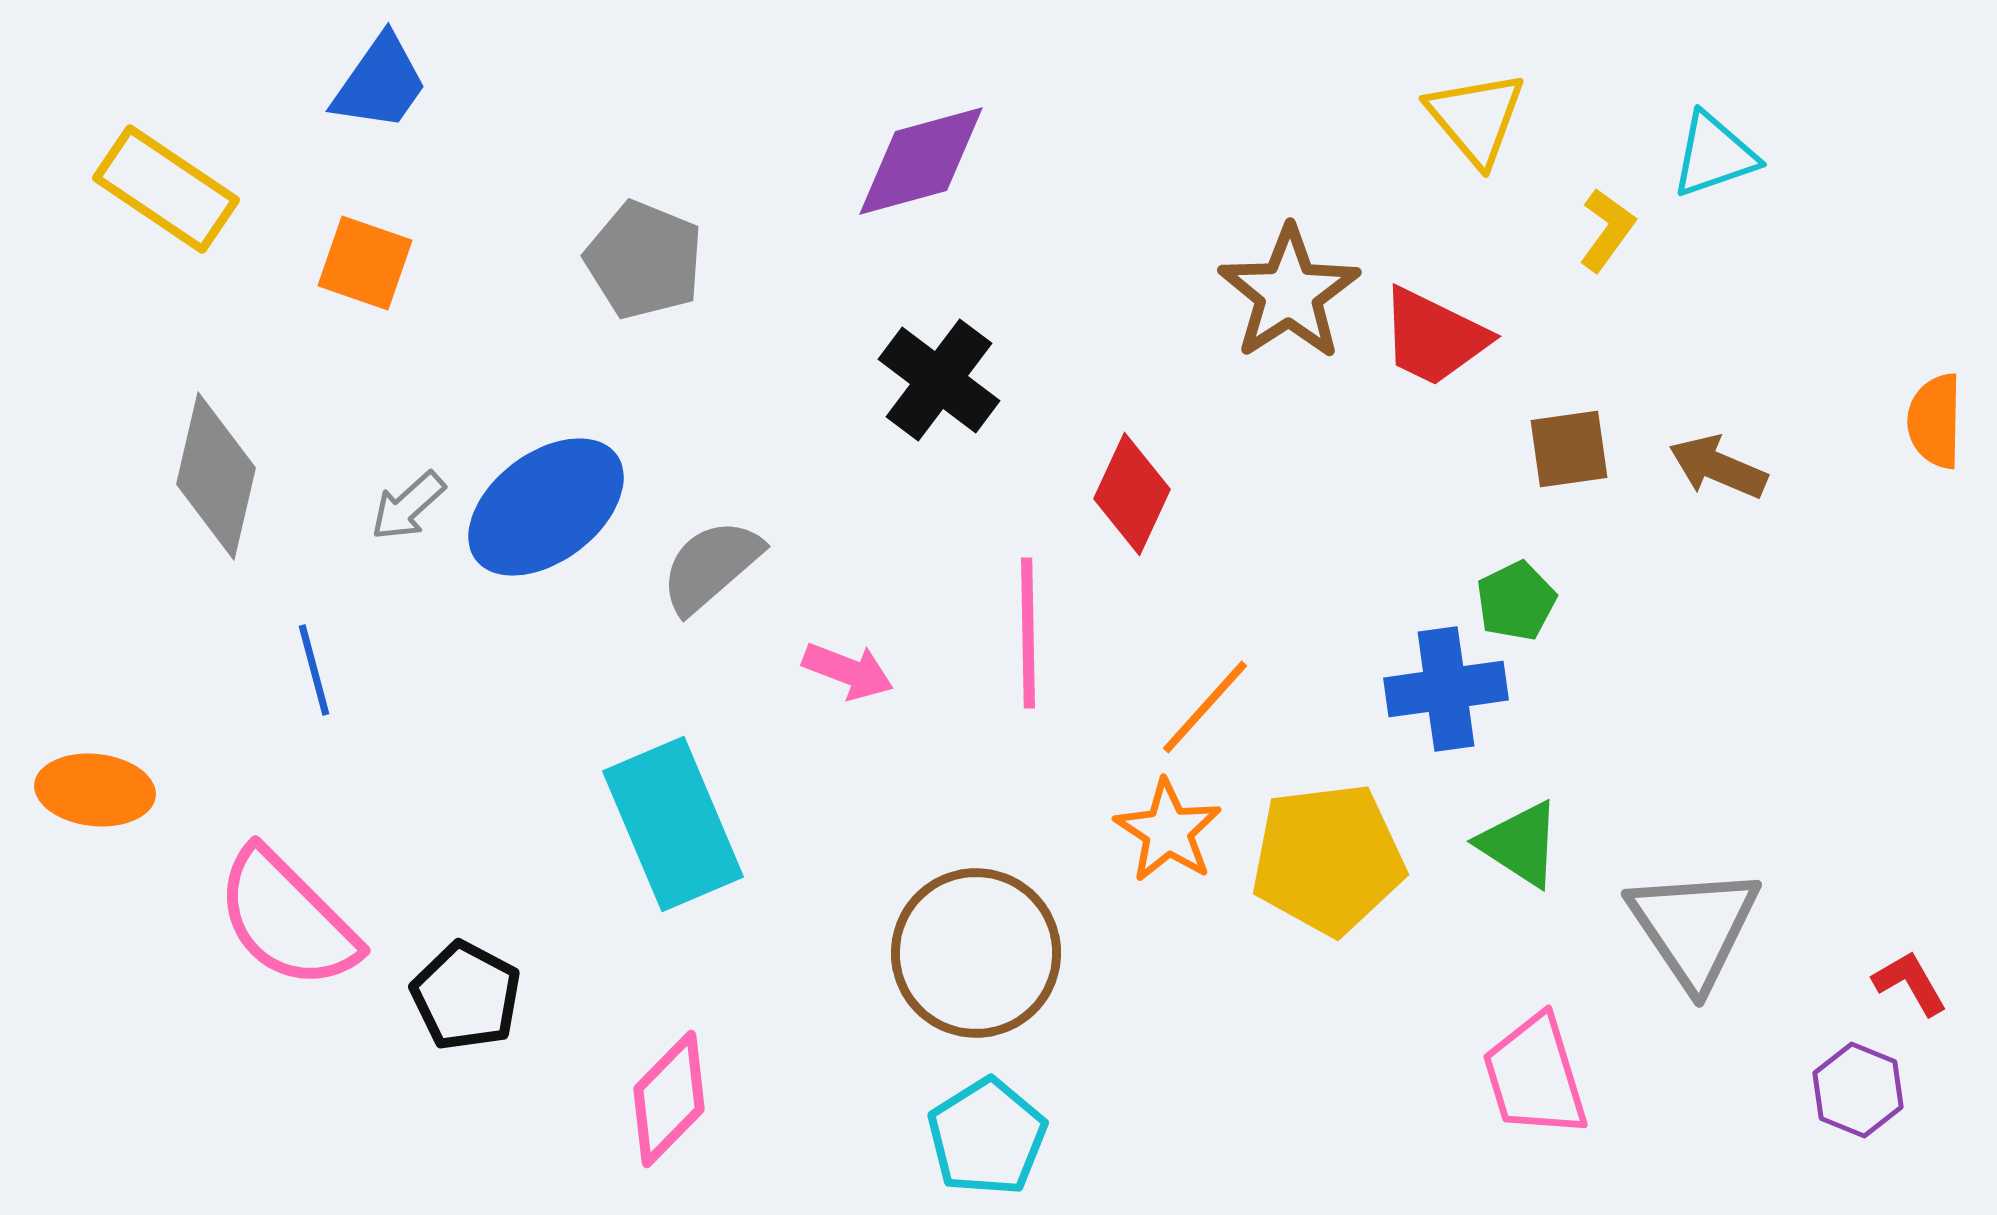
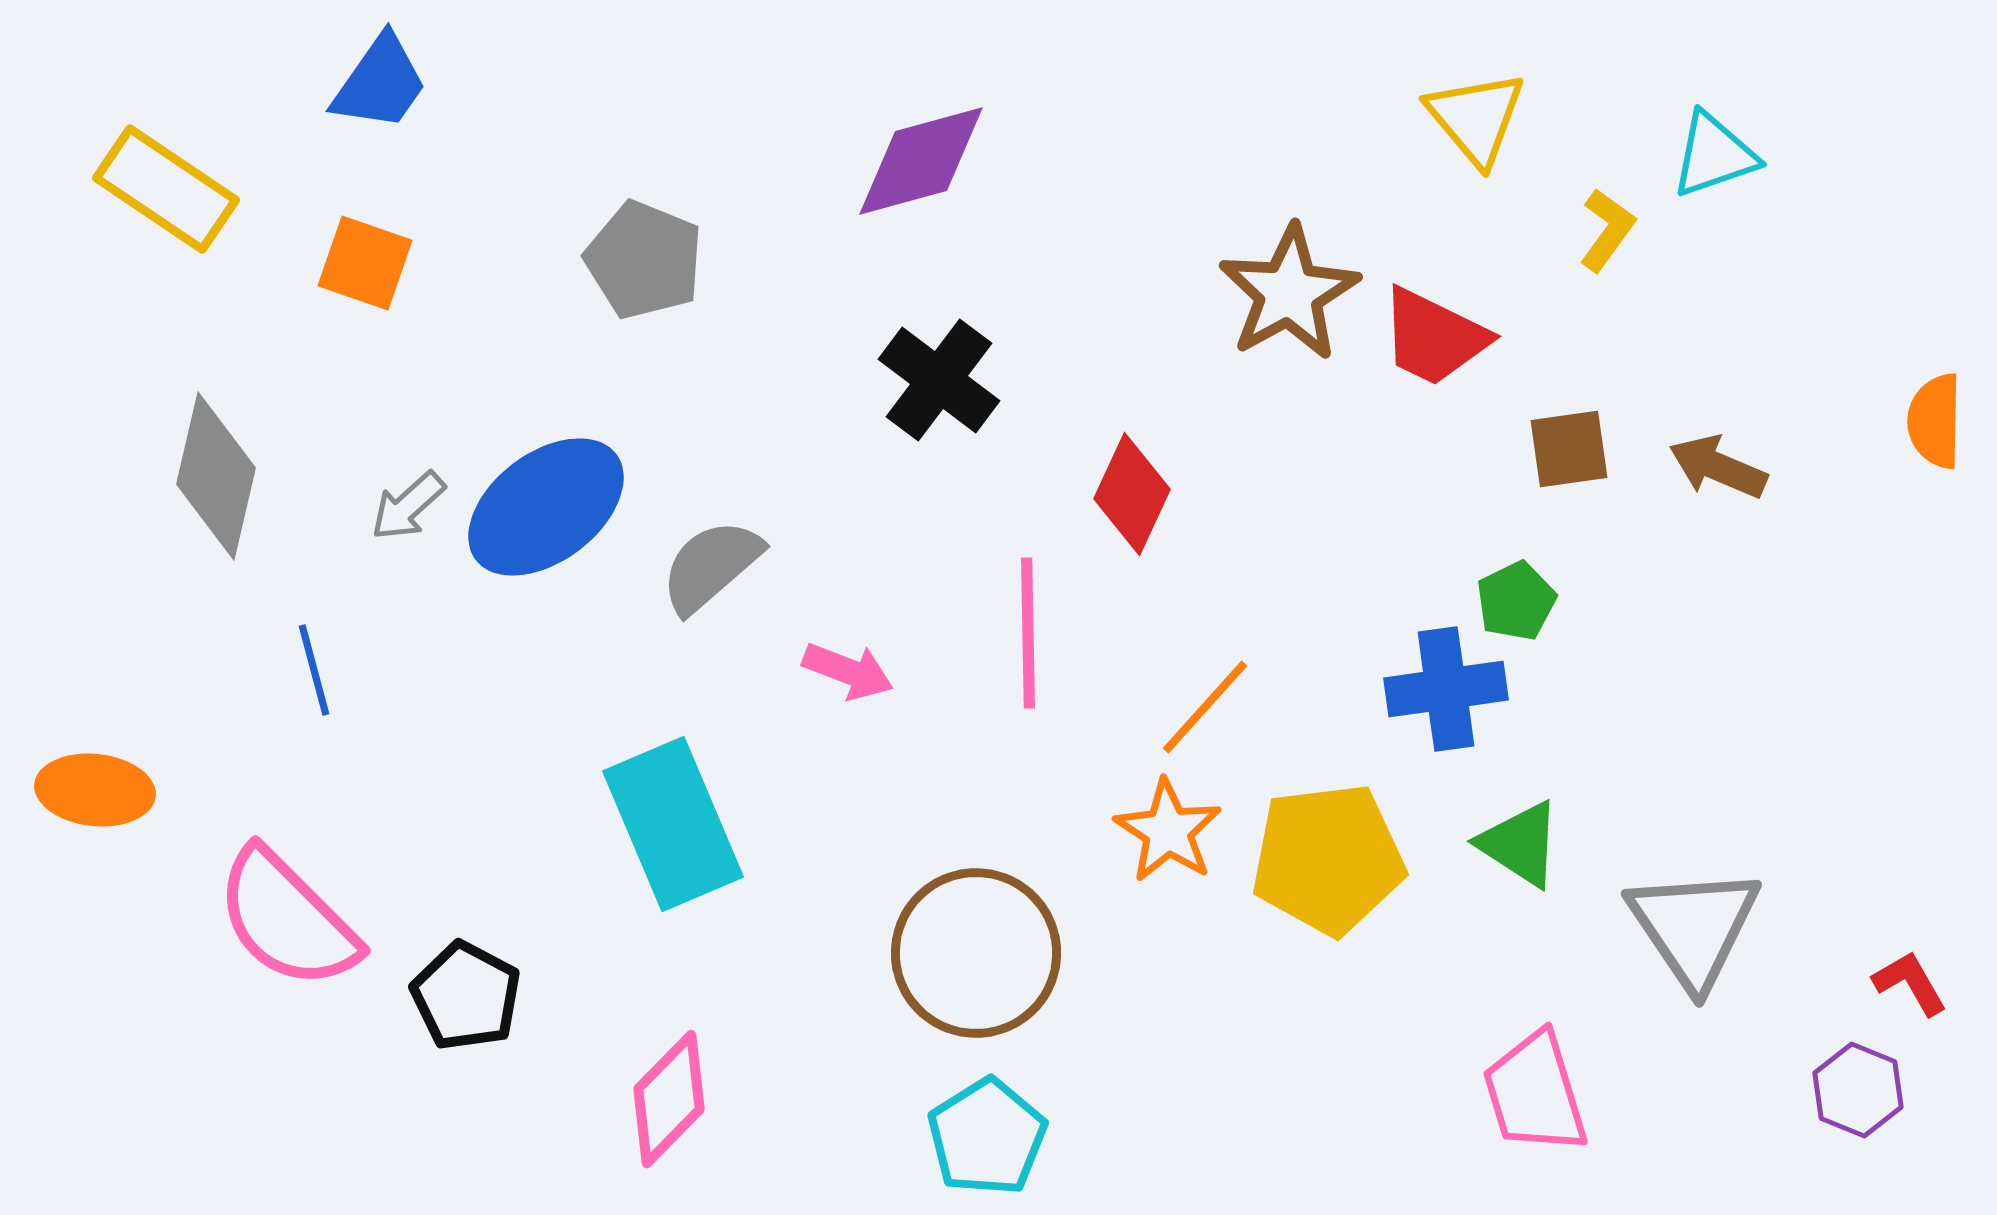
brown star: rotated 4 degrees clockwise
pink trapezoid: moved 17 px down
